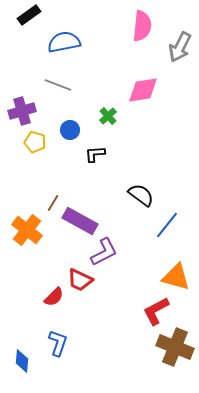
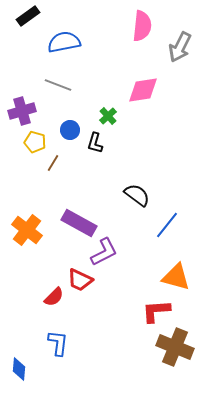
black rectangle: moved 1 px left, 1 px down
black L-shape: moved 11 px up; rotated 70 degrees counterclockwise
black semicircle: moved 4 px left
brown line: moved 40 px up
purple rectangle: moved 1 px left, 2 px down
red L-shape: rotated 24 degrees clockwise
blue L-shape: rotated 12 degrees counterclockwise
blue diamond: moved 3 px left, 8 px down
